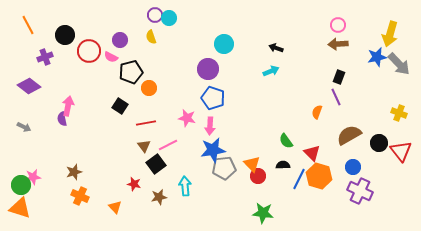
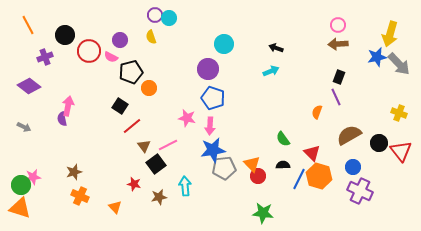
red line at (146, 123): moved 14 px left, 3 px down; rotated 30 degrees counterclockwise
green semicircle at (286, 141): moved 3 px left, 2 px up
